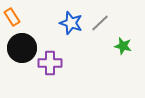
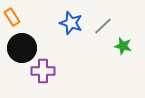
gray line: moved 3 px right, 3 px down
purple cross: moved 7 px left, 8 px down
